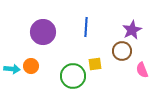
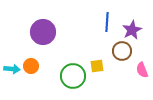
blue line: moved 21 px right, 5 px up
yellow square: moved 2 px right, 2 px down
